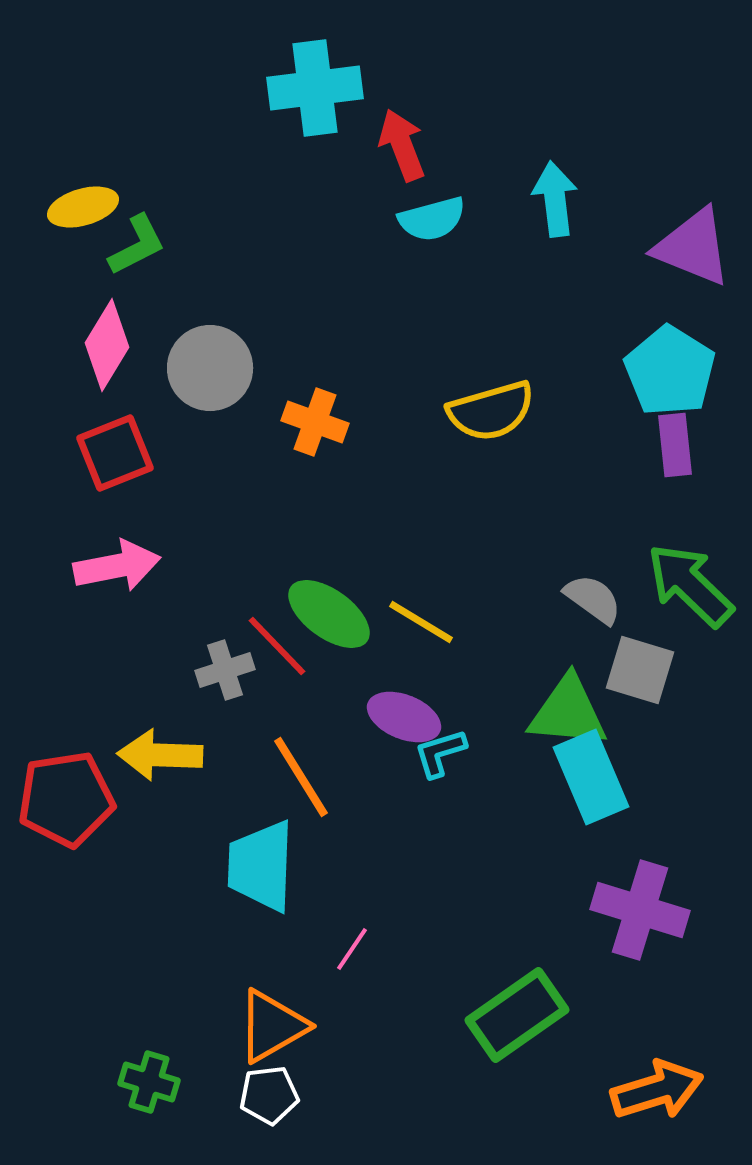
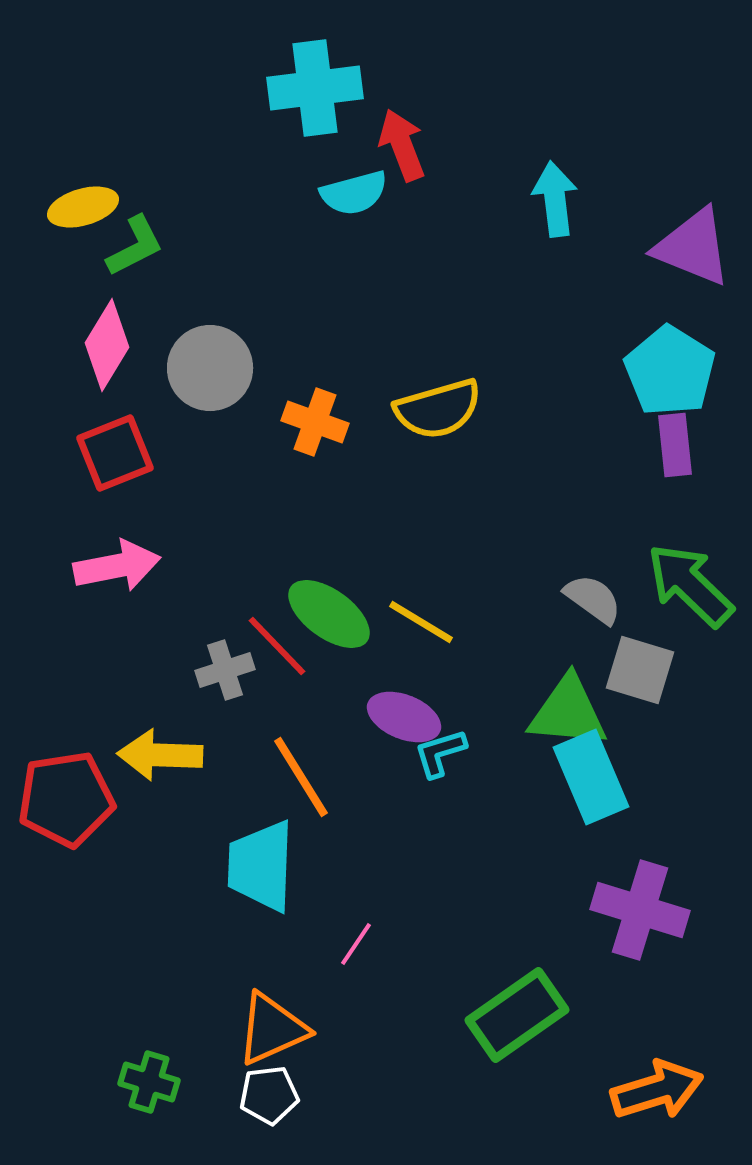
cyan semicircle: moved 78 px left, 26 px up
green L-shape: moved 2 px left, 1 px down
yellow semicircle: moved 53 px left, 2 px up
pink line: moved 4 px right, 5 px up
orange triangle: moved 3 px down; rotated 6 degrees clockwise
